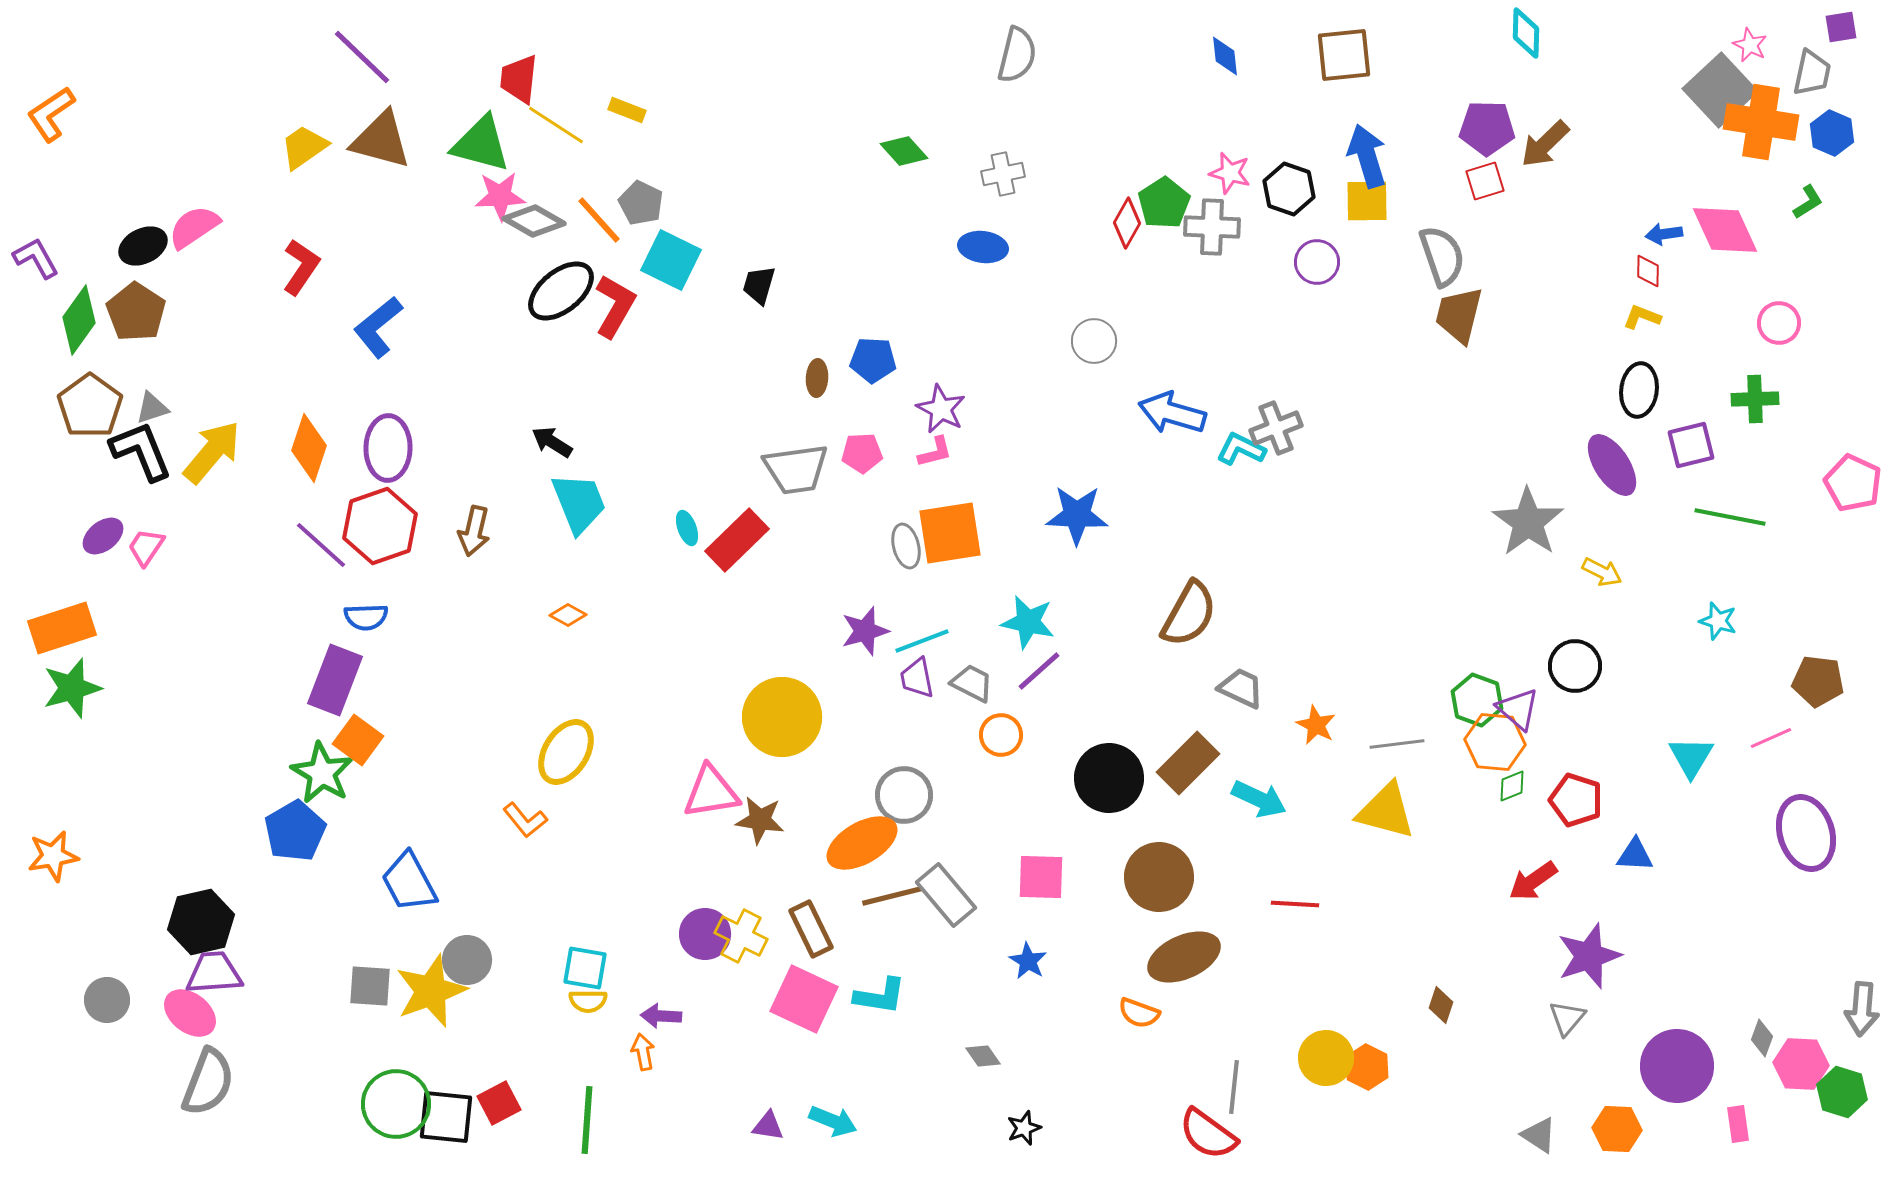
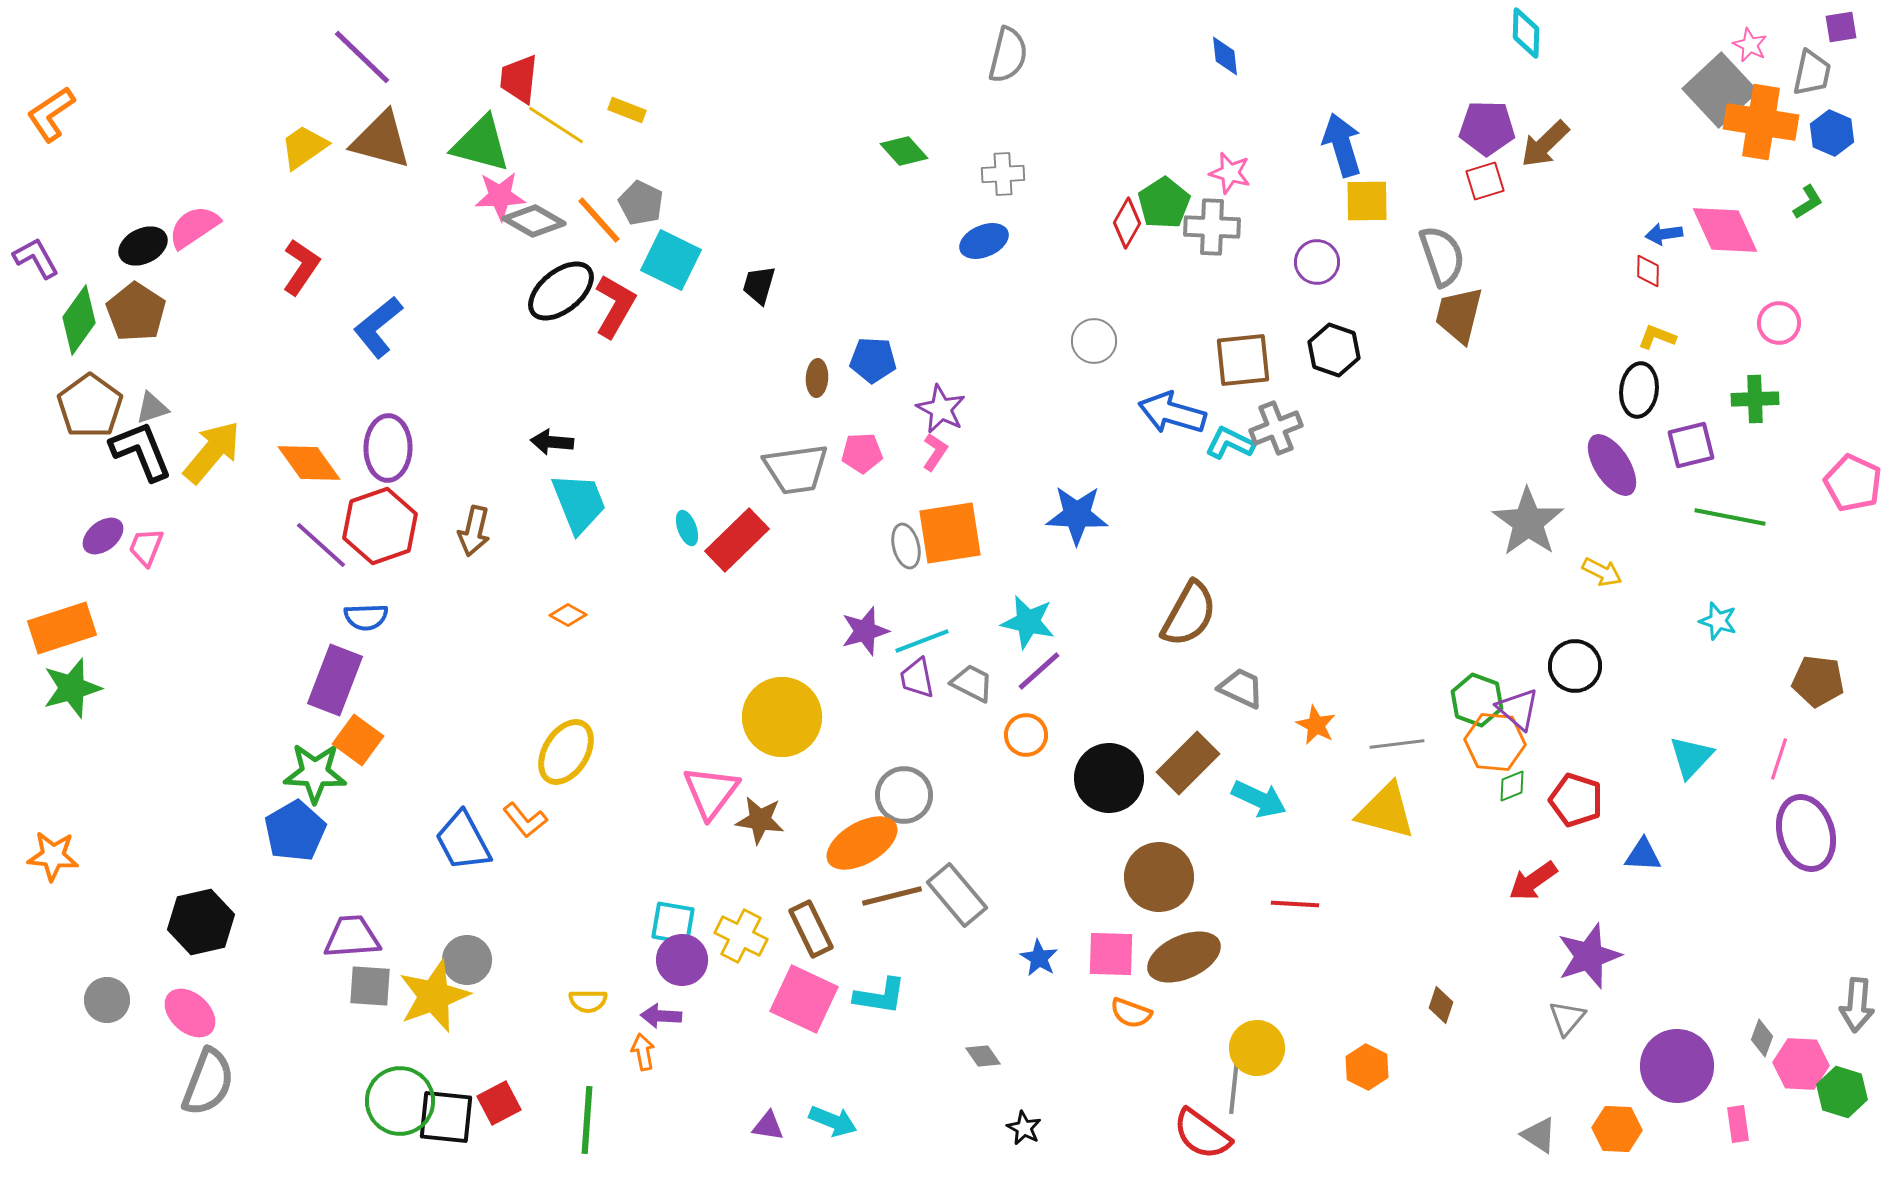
gray semicircle at (1017, 55): moved 9 px left
brown square at (1344, 55): moved 101 px left, 305 px down
blue arrow at (1367, 156): moved 25 px left, 11 px up
gray cross at (1003, 174): rotated 9 degrees clockwise
black hexagon at (1289, 189): moved 45 px right, 161 px down
blue ellipse at (983, 247): moved 1 px right, 6 px up; rotated 30 degrees counterclockwise
yellow L-shape at (1642, 317): moved 15 px right, 20 px down
black arrow at (552, 442): rotated 27 degrees counterclockwise
orange diamond at (309, 448): moved 15 px down; rotated 54 degrees counterclockwise
cyan L-shape at (1241, 449): moved 11 px left, 6 px up
pink L-shape at (935, 452): rotated 42 degrees counterclockwise
pink trapezoid at (146, 547): rotated 12 degrees counterclockwise
orange circle at (1001, 735): moved 25 px right
pink line at (1771, 738): moved 8 px right, 21 px down; rotated 48 degrees counterclockwise
cyan triangle at (1691, 757): rotated 12 degrees clockwise
green star at (322, 773): moved 7 px left; rotated 28 degrees counterclockwise
pink triangle at (711, 792): rotated 44 degrees counterclockwise
blue triangle at (1635, 855): moved 8 px right
orange star at (53, 856): rotated 15 degrees clockwise
pink square at (1041, 877): moved 70 px right, 77 px down
blue trapezoid at (409, 882): moved 54 px right, 41 px up
gray rectangle at (946, 895): moved 11 px right
purple circle at (705, 934): moved 23 px left, 26 px down
blue star at (1028, 961): moved 11 px right, 3 px up
cyan square at (585, 968): moved 88 px right, 45 px up
purple trapezoid at (214, 973): moved 138 px right, 36 px up
yellow star at (431, 991): moved 3 px right, 5 px down
gray arrow at (1862, 1009): moved 5 px left, 4 px up
pink ellipse at (190, 1013): rotated 4 degrees clockwise
orange semicircle at (1139, 1013): moved 8 px left
yellow circle at (1326, 1058): moved 69 px left, 10 px up
green circle at (396, 1104): moved 4 px right, 3 px up
black star at (1024, 1128): rotated 24 degrees counterclockwise
red semicircle at (1208, 1134): moved 6 px left
